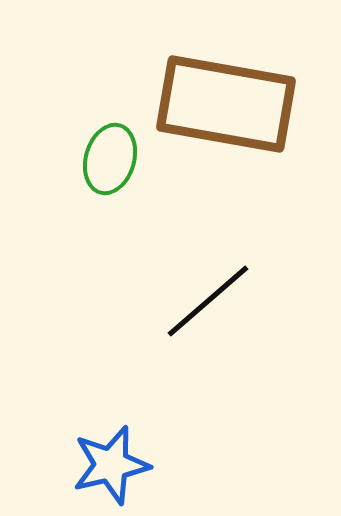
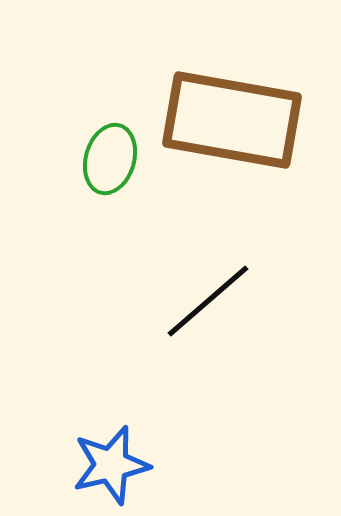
brown rectangle: moved 6 px right, 16 px down
